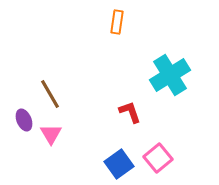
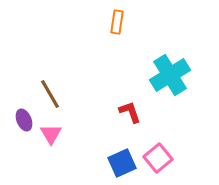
blue square: moved 3 px right, 1 px up; rotated 12 degrees clockwise
